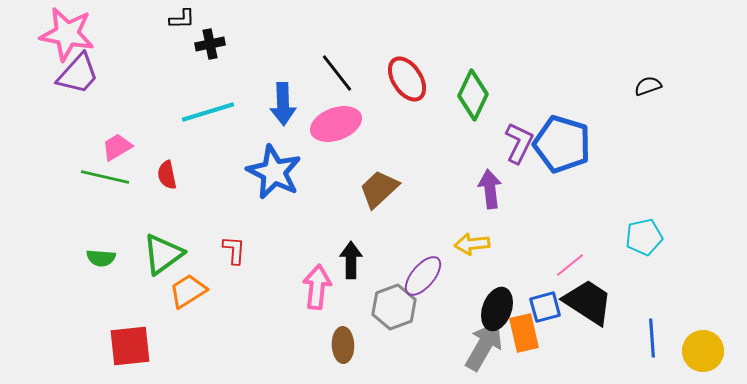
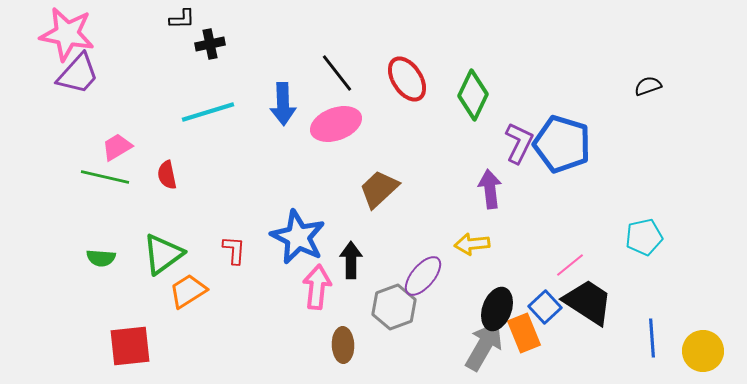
blue star: moved 24 px right, 65 px down
blue square: rotated 28 degrees counterclockwise
orange rectangle: rotated 9 degrees counterclockwise
